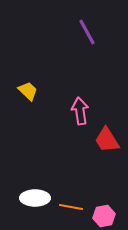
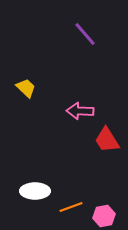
purple line: moved 2 px left, 2 px down; rotated 12 degrees counterclockwise
yellow trapezoid: moved 2 px left, 3 px up
pink arrow: rotated 80 degrees counterclockwise
white ellipse: moved 7 px up
orange line: rotated 30 degrees counterclockwise
